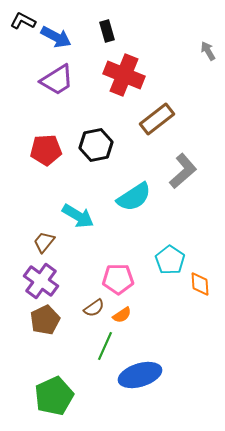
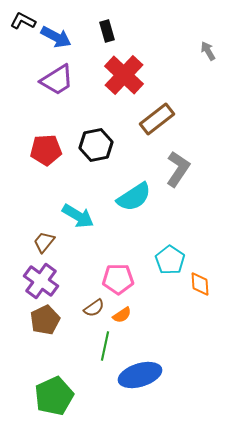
red cross: rotated 21 degrees clockwise
gray L-shape: moved 5 px left, 2 px up; rotated 15 degrees counterclockwise
green line: rotated 12 degrees counterclockwise
